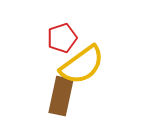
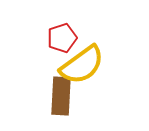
brown rectangle: rotated 9 degrees counterclockwise
